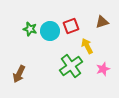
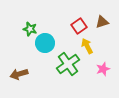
red square: moved 8 px right; rotated 14 degrees counterclockwise
cyan circle: moved 5 px left, 12 px down
green cross: moved 3 px left, 2 px up
brown arrow: rotated 48 degrees clockwise
